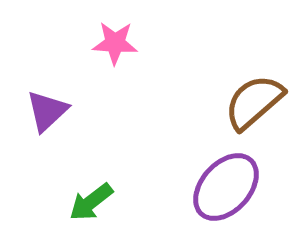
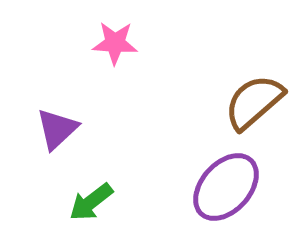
purple triangle: moved 10 px right, 18 px down
